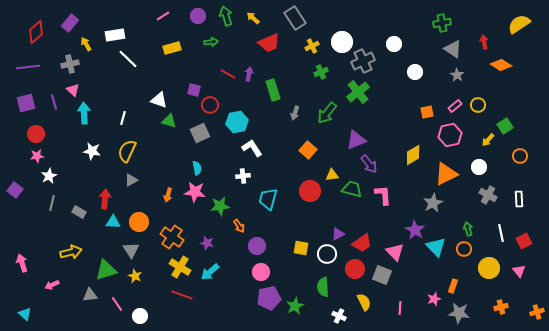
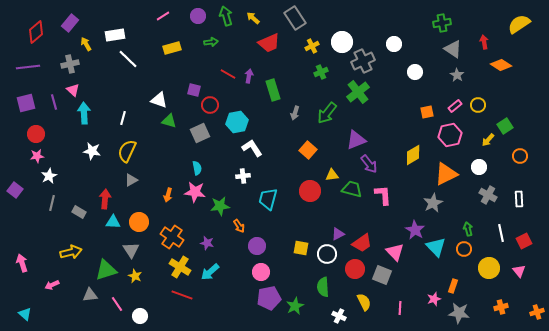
purple arrow at (249, 74): moved 2 px down
